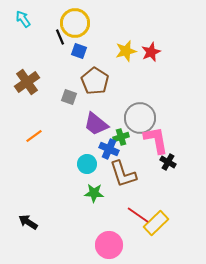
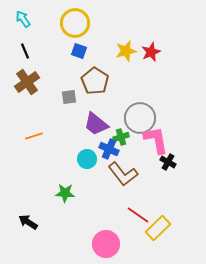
black line: moved 35 px left, 14 px down
gray square: rotated 28 degrees counterclockwise
orange line: rotated 18 degrees clockwise
cyan circle: moved 5 px up
brown L-shape: rotated 20 degrees counterclockwise
green star: moved 29 px left
yellow rectangle: moved 2 px right, 5 px down
pink circle: moved 3 px left, 1 px up
